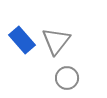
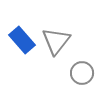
gray circle: moved 15 px right, 5 px up
